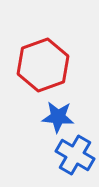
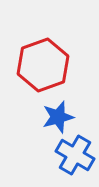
blue star: rotated 20 degrees counterclockwise
